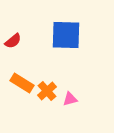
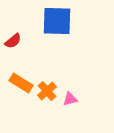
blue square: moved 9 px left, 14 px up
orange rectangle: moved 1 px left
